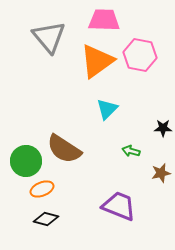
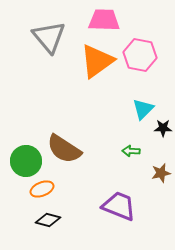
cyan triangle: moved 36 px right
green arrow: rotated 12 degrees counterclockwise
black diamond: moved 2 px right, 1 px down
